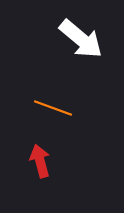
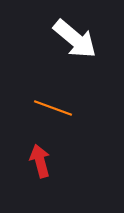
white arrow: moved 6 px left
